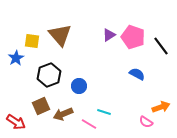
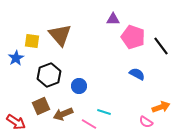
purple triangle: moved 4 px right, 16 px up; rotated 32 degrees clockwise
